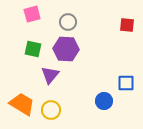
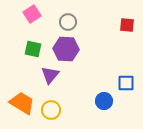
pink square: rotated 18 degrees counterclockwise
orange trapezoid: moved 1 px up
